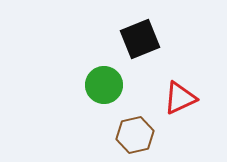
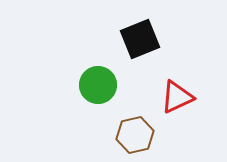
green circle: moved 6 px left
red triangle: moved 3 px left, 1 px up
